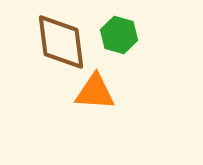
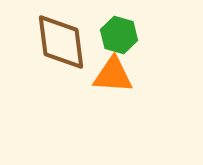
orange triangle: moved 18 px right, 17 px up
